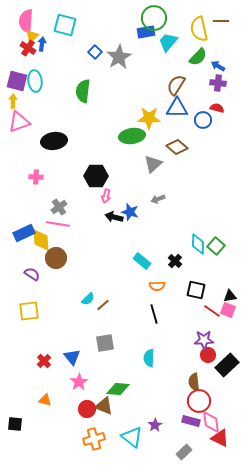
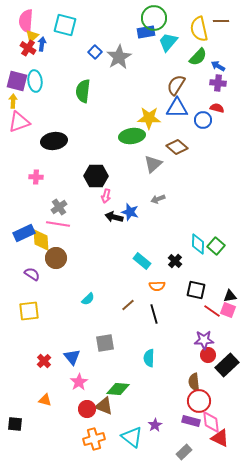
brown line at (103, 305): moved 25 px right
